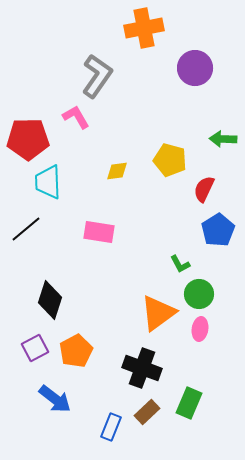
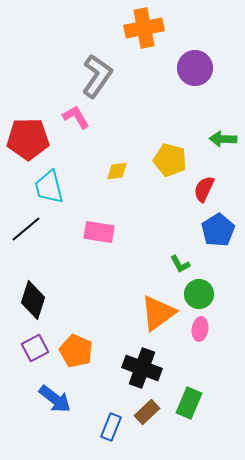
cyan trapezoid: moved 1 px right, 5 px down; rotated 12 degrees counterclockwise
black diamond: moved 17 px left
orange pentagon: rotated 20 degrees counterclockwise
